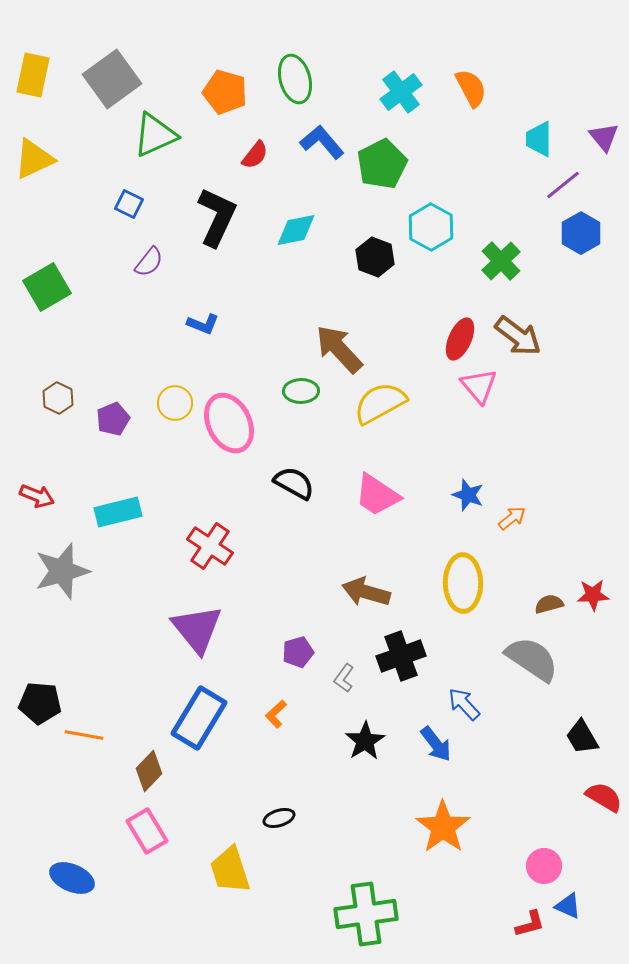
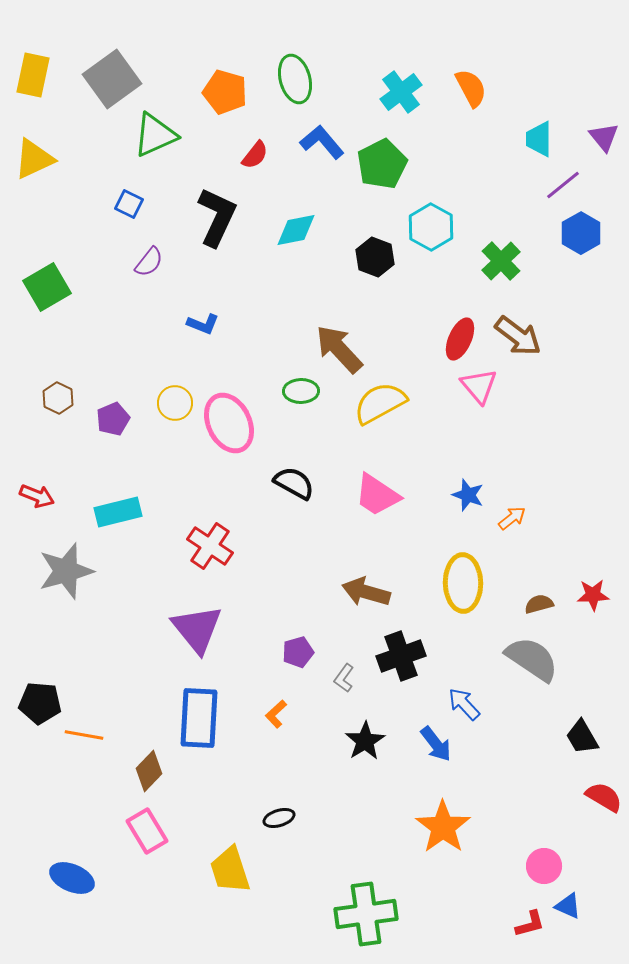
gray star at (62, 571): moved 4 px right
brown semicircle at (549, 604): moved 10 px left
blue rectangle at (199, 718): rotated 28 degrees counterclockwise
